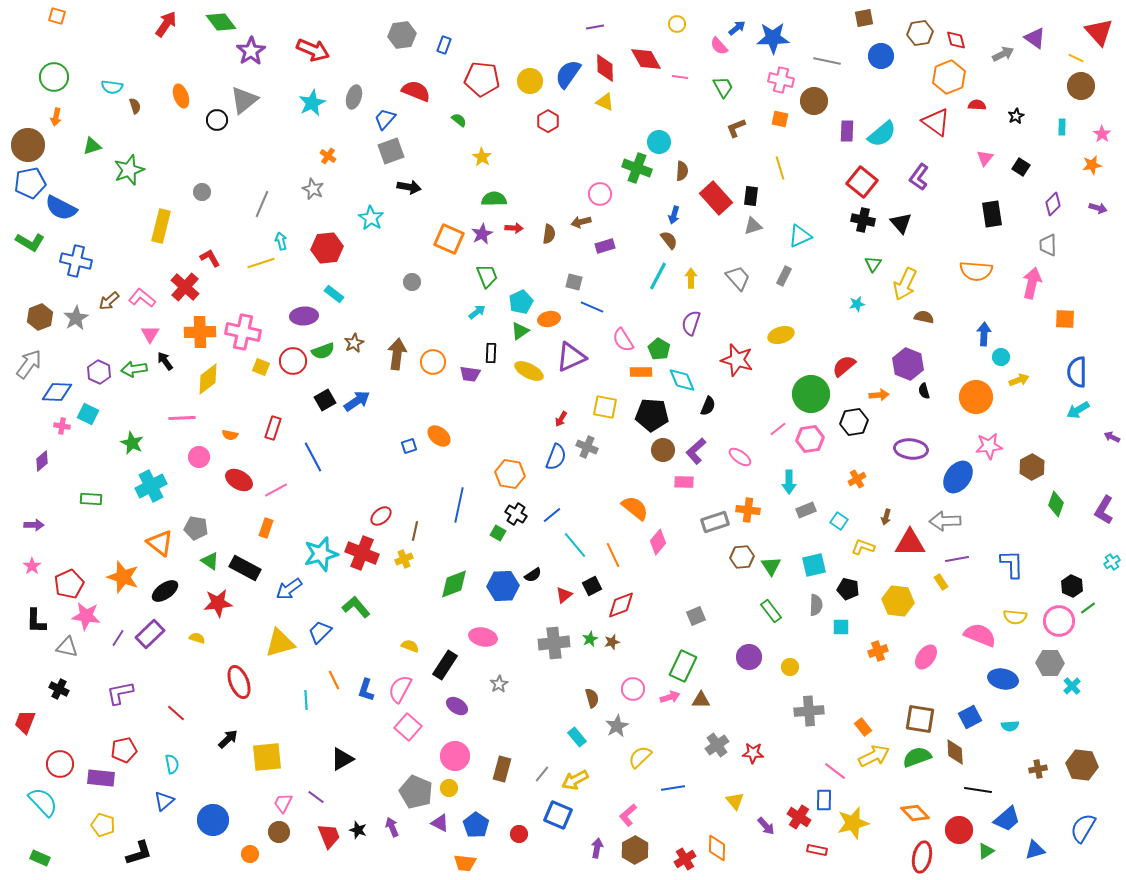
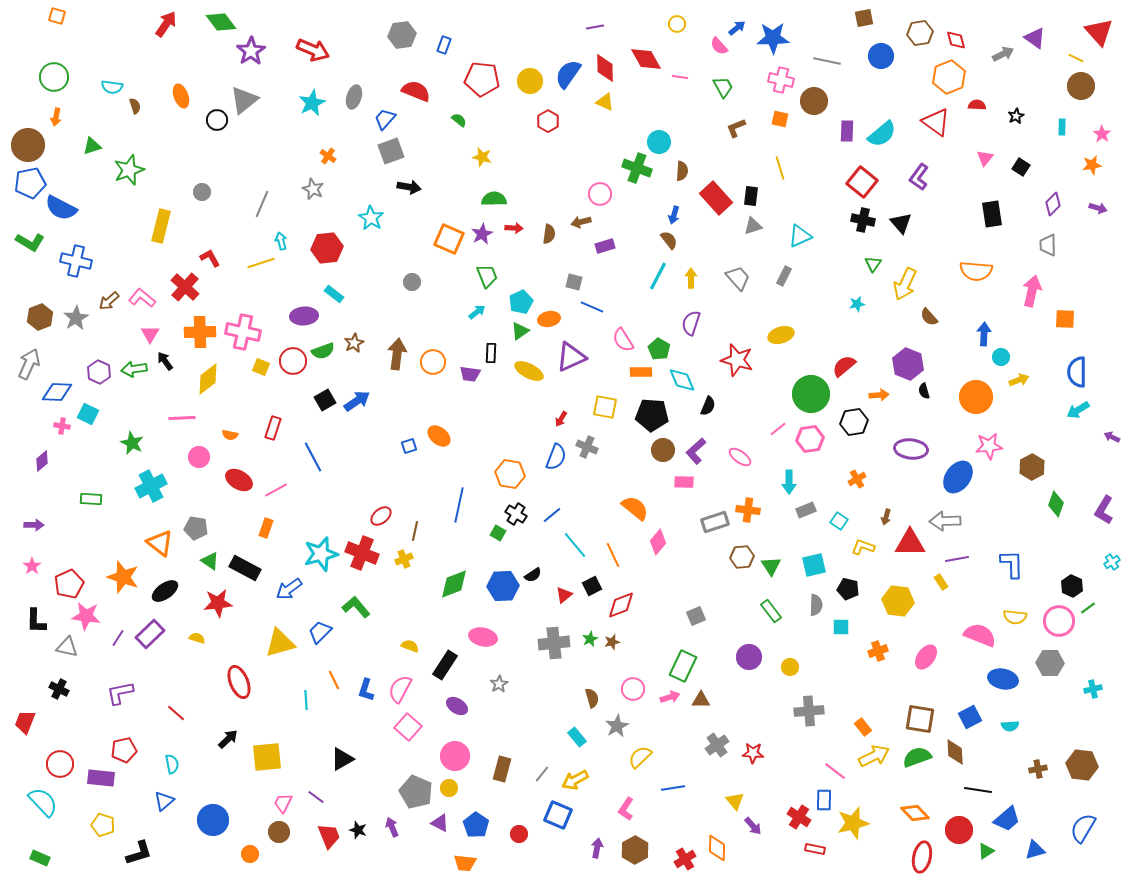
yellow star at (482, 157): rotated 18 degrees counterclockwise
pink arrow at (1032, 283): moved 8 px down
brown semicircle at (924, 317): moved 5 px right; rotated 144 degrees counterclockwise
gray arrow at (29, 364): rotated 12 degrees counterclockwise
cyan cross at (1072, 686): moved 21 px right, 3 px down; rotated 30 degrees clockwise
pink L-shape at (628, 815): moved 2 px left, 6 px up; rotated 15 degrees counterclockwise
purple arrow at (766, 826): moved 13 px left
red rectangle at (817, 850): moved 2 px left, 1 px up
